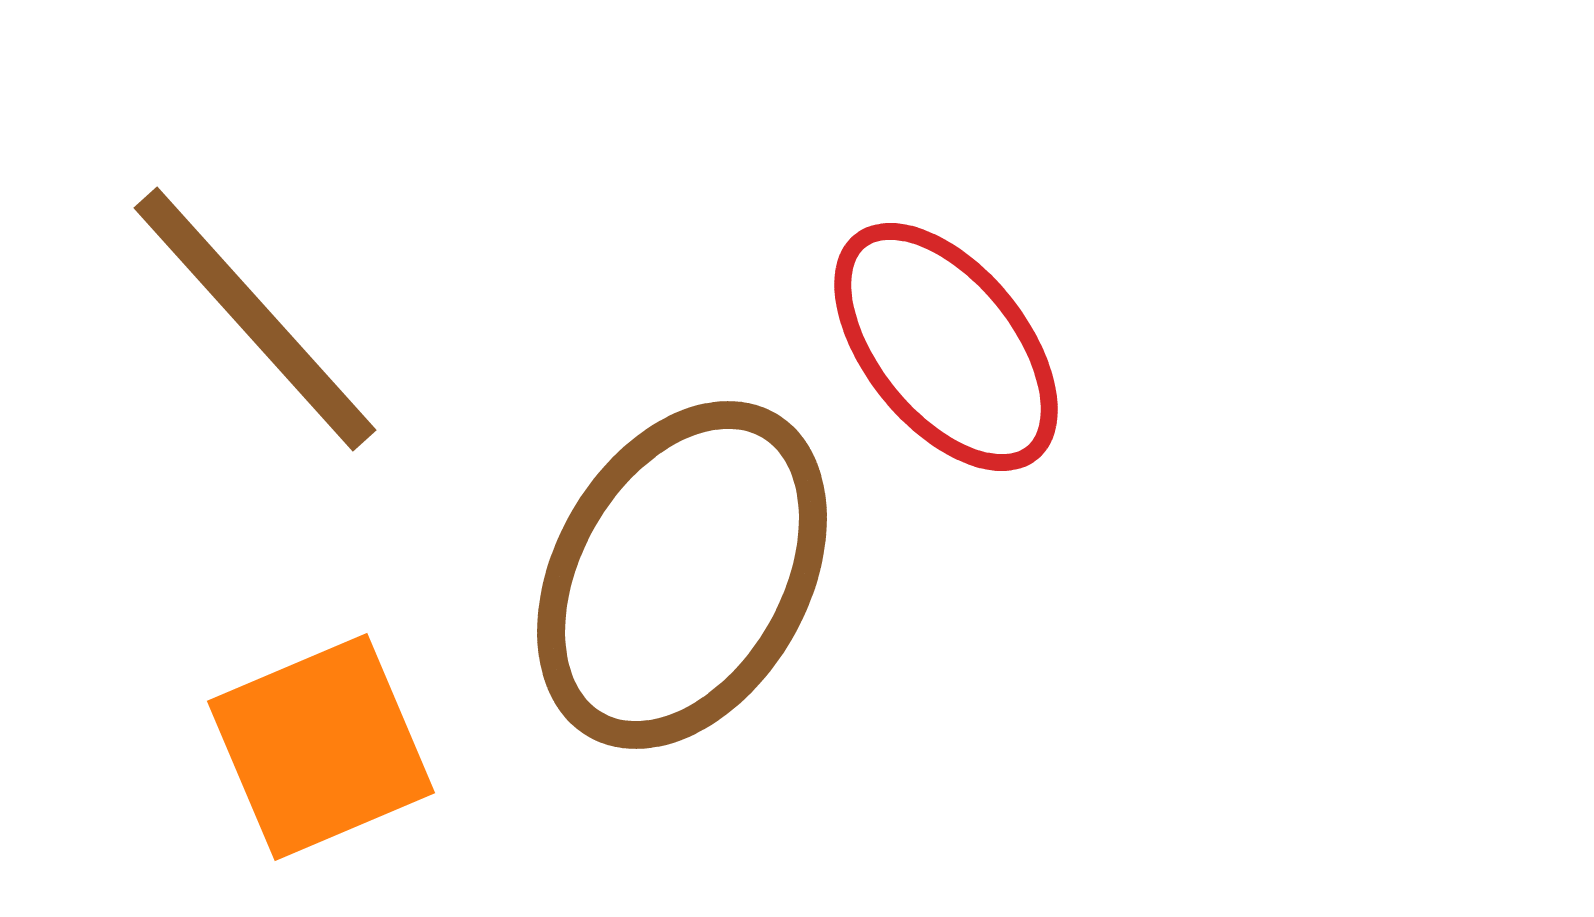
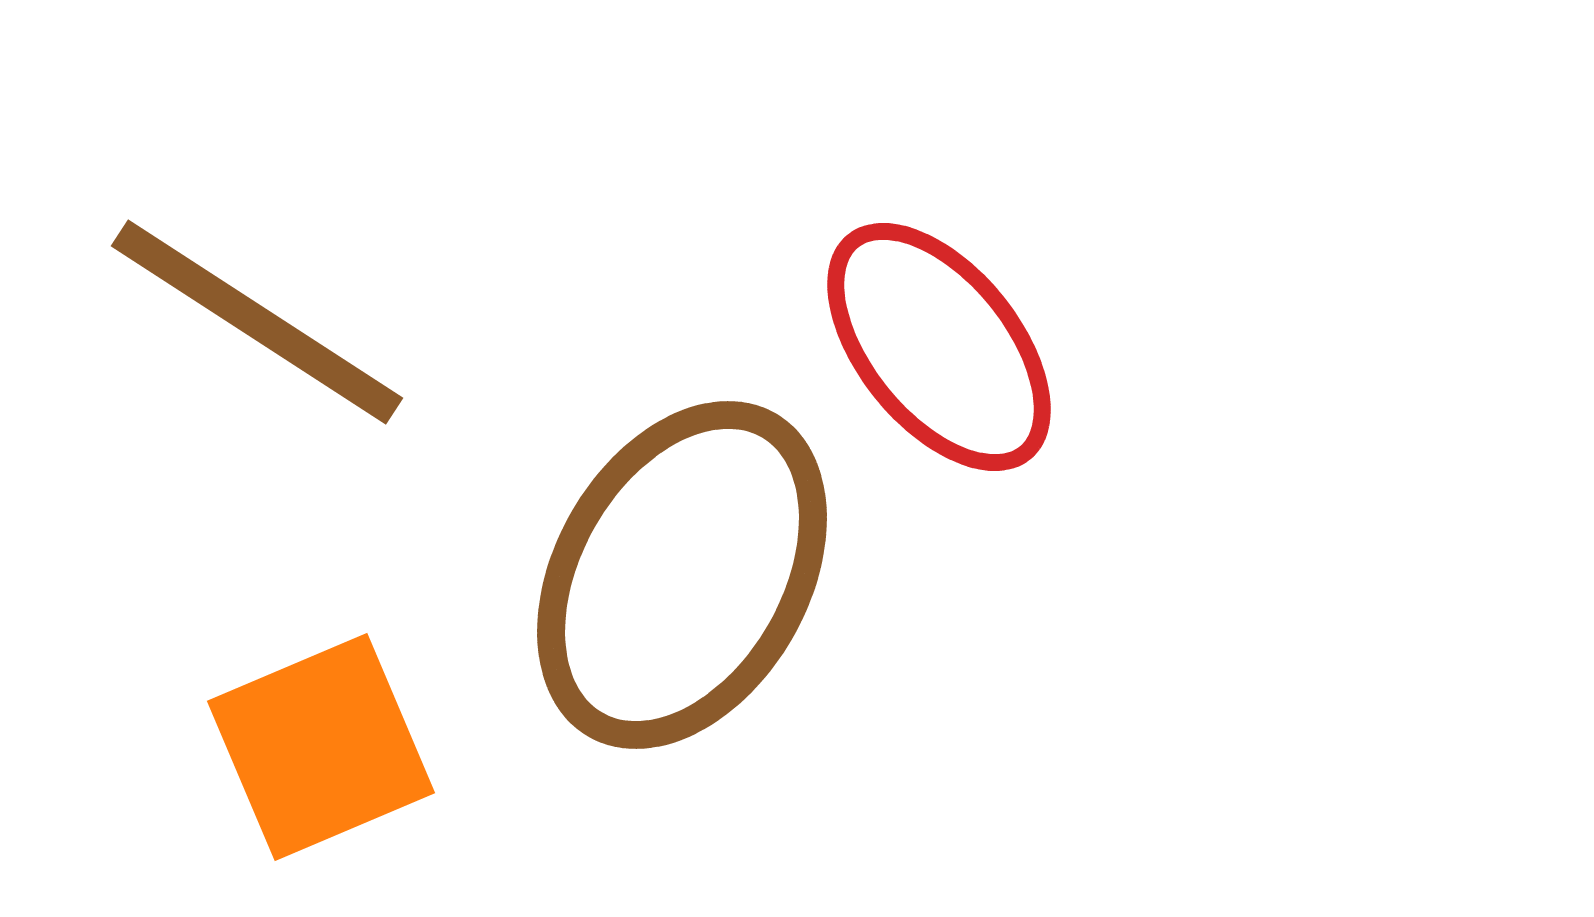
brown line: moved 2 px right, 3 px down; rotated 15 degrees counterclockwise
red ellipse: moved 7 px left
